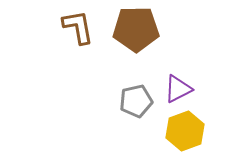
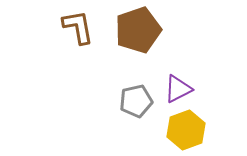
brown pentagon: moved 2 px right, 1 px down; rotated 18 degrees counterclockwise
yellow hexagon: moved 1 px right, 1 px up
